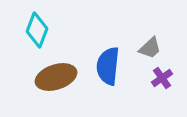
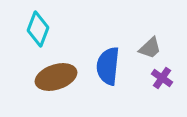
cyan diamond: moved 1 px right, 1 px up
purple cross: rotated 20 degrees counterclockwise
